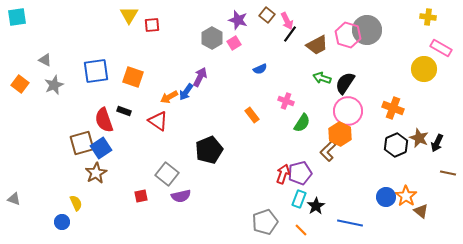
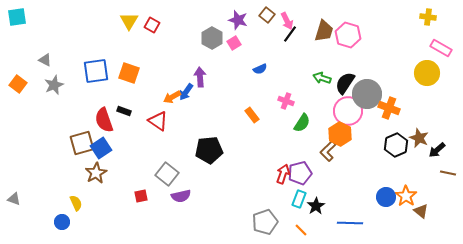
yellow triangle at (129, 15): moved 6 px down
red square at (152, 25): rotated 35 degrees clockwise
gray circle at (367, 30): moved 64 px down
brown trapezoid at (317, 45): moved 7 px right, 14 px up; rotated 45 degrees counterclockwise
yellow circle at (424, 69): moved 3 px right, 4 px down
orange square at (133, 77): moved 4 px left, 4 px up
purple arrow at (200, 77): rotated 30 degrees counterclockwise
orange square at (20, 84): moved 2 px left
orange arrow at (169, 97): moved 3 px right
orange cross at (393, 108): moved 4 px left
black arrow at (437, 143): moved 7 px down; rotated 24 degrees clockwise
black pentagon at (209, 150): rotated 16 degrees clockwise
blue line at (350, 223): rotated 10 degrees counterclockwise
